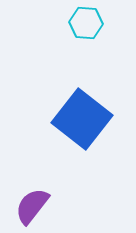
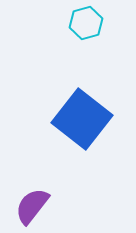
cyan hexagon: rotated 20 degrees counterclockwise
